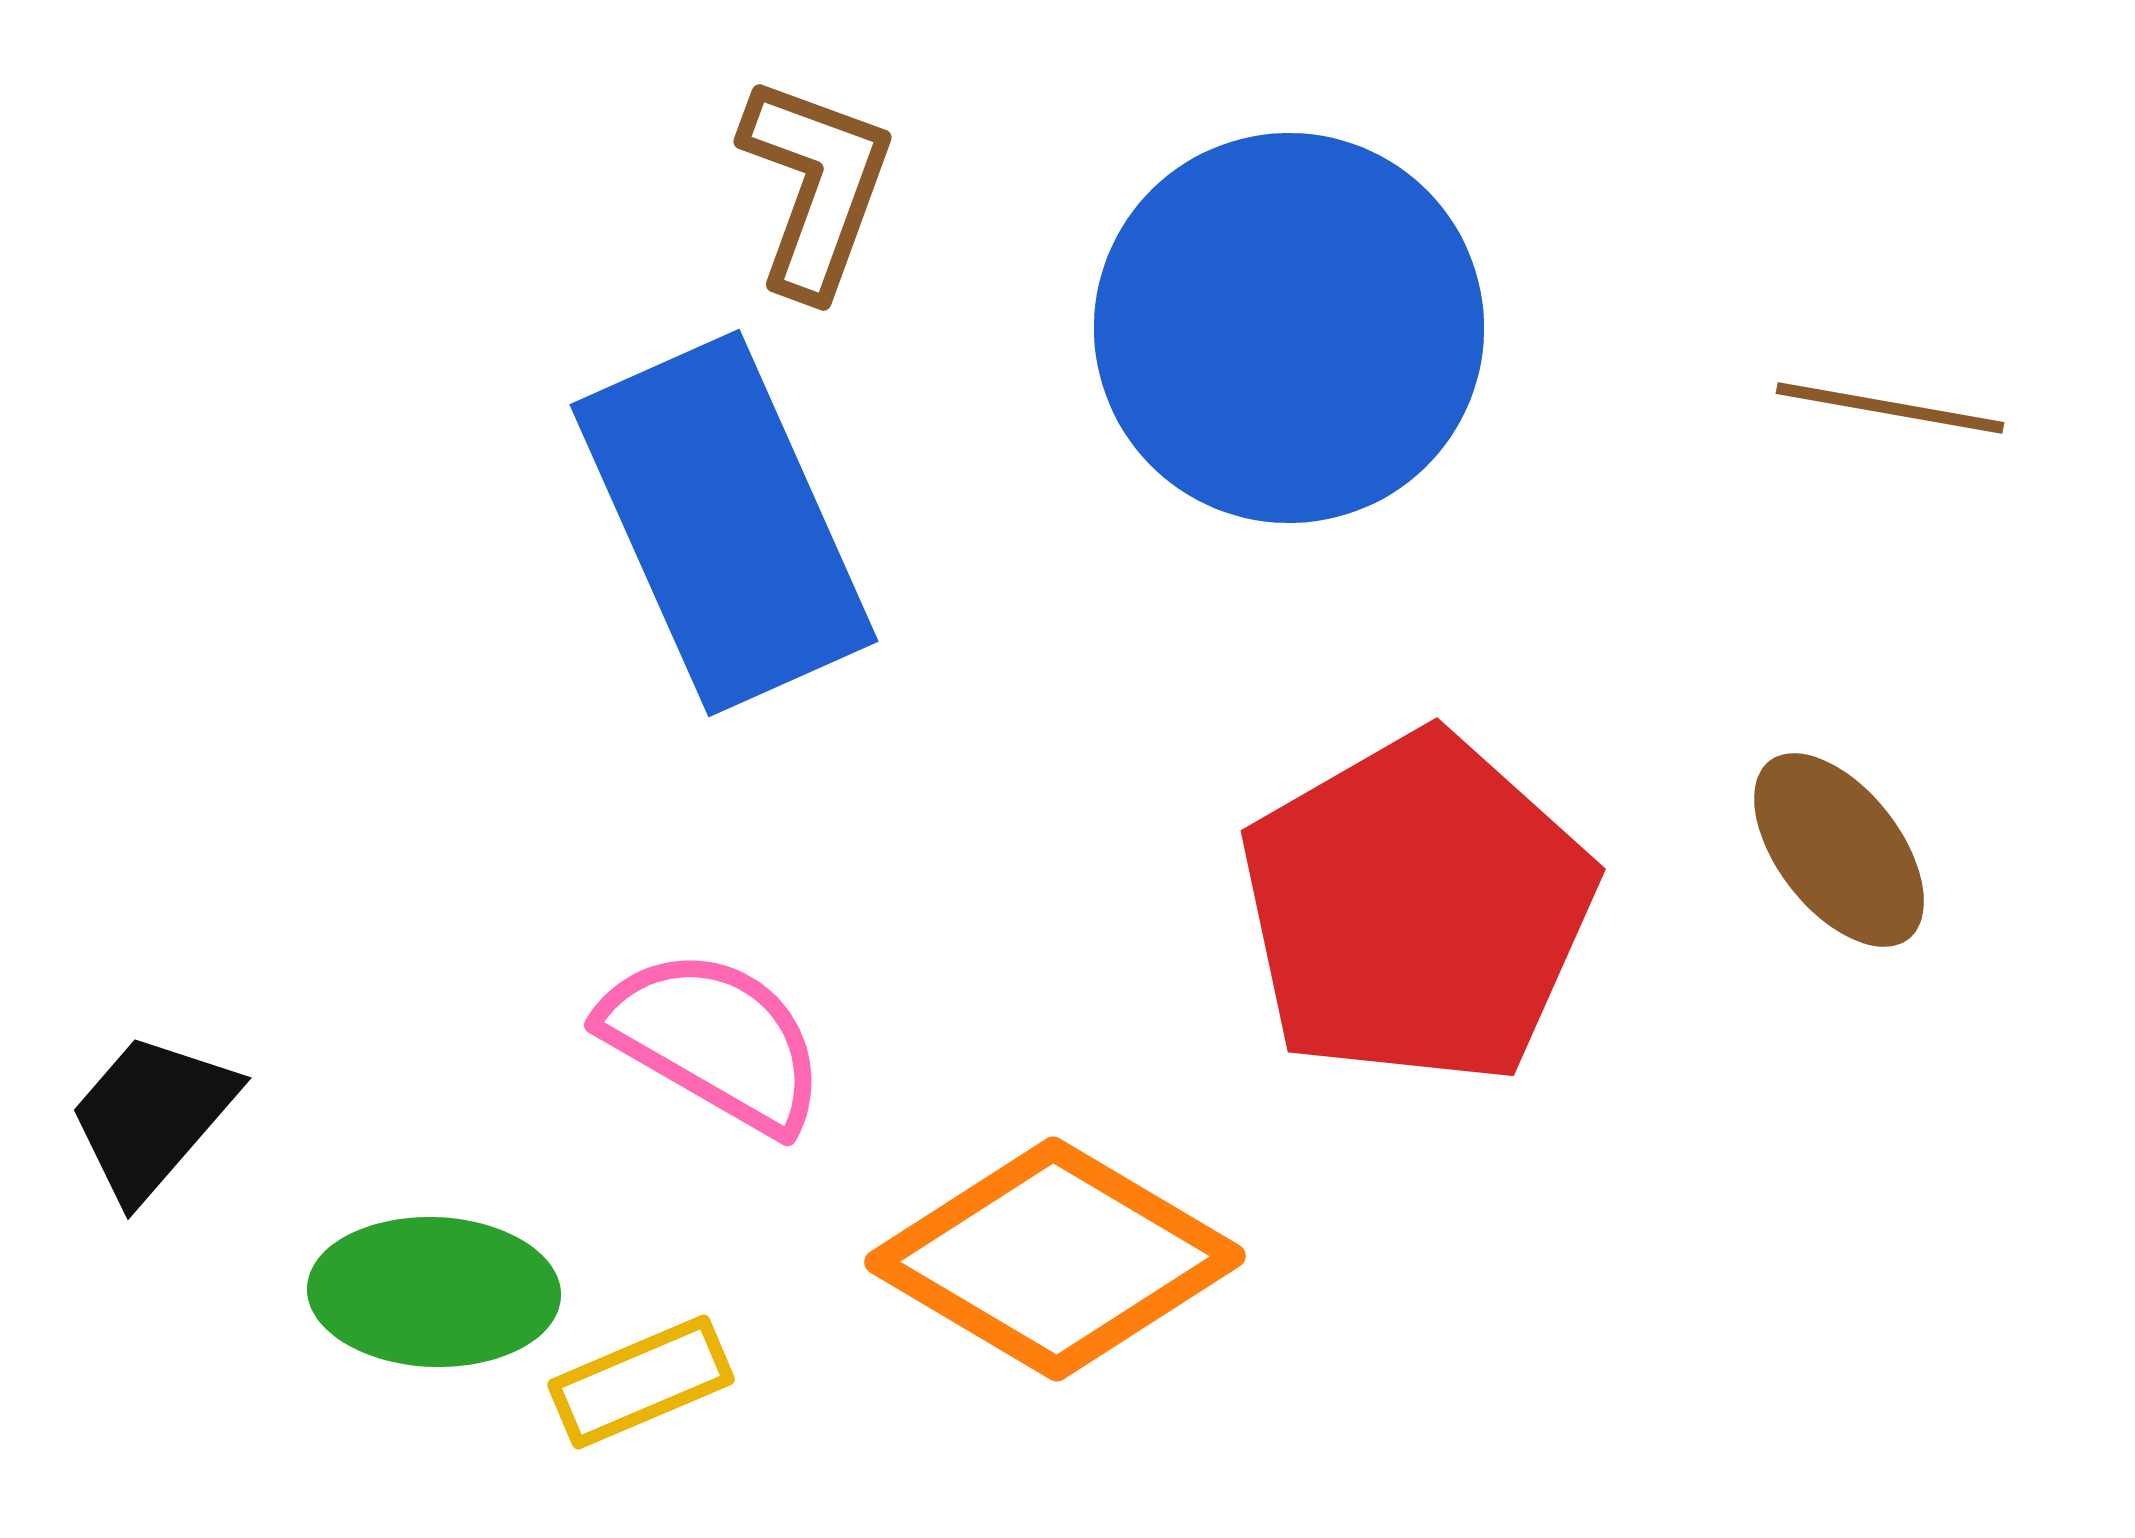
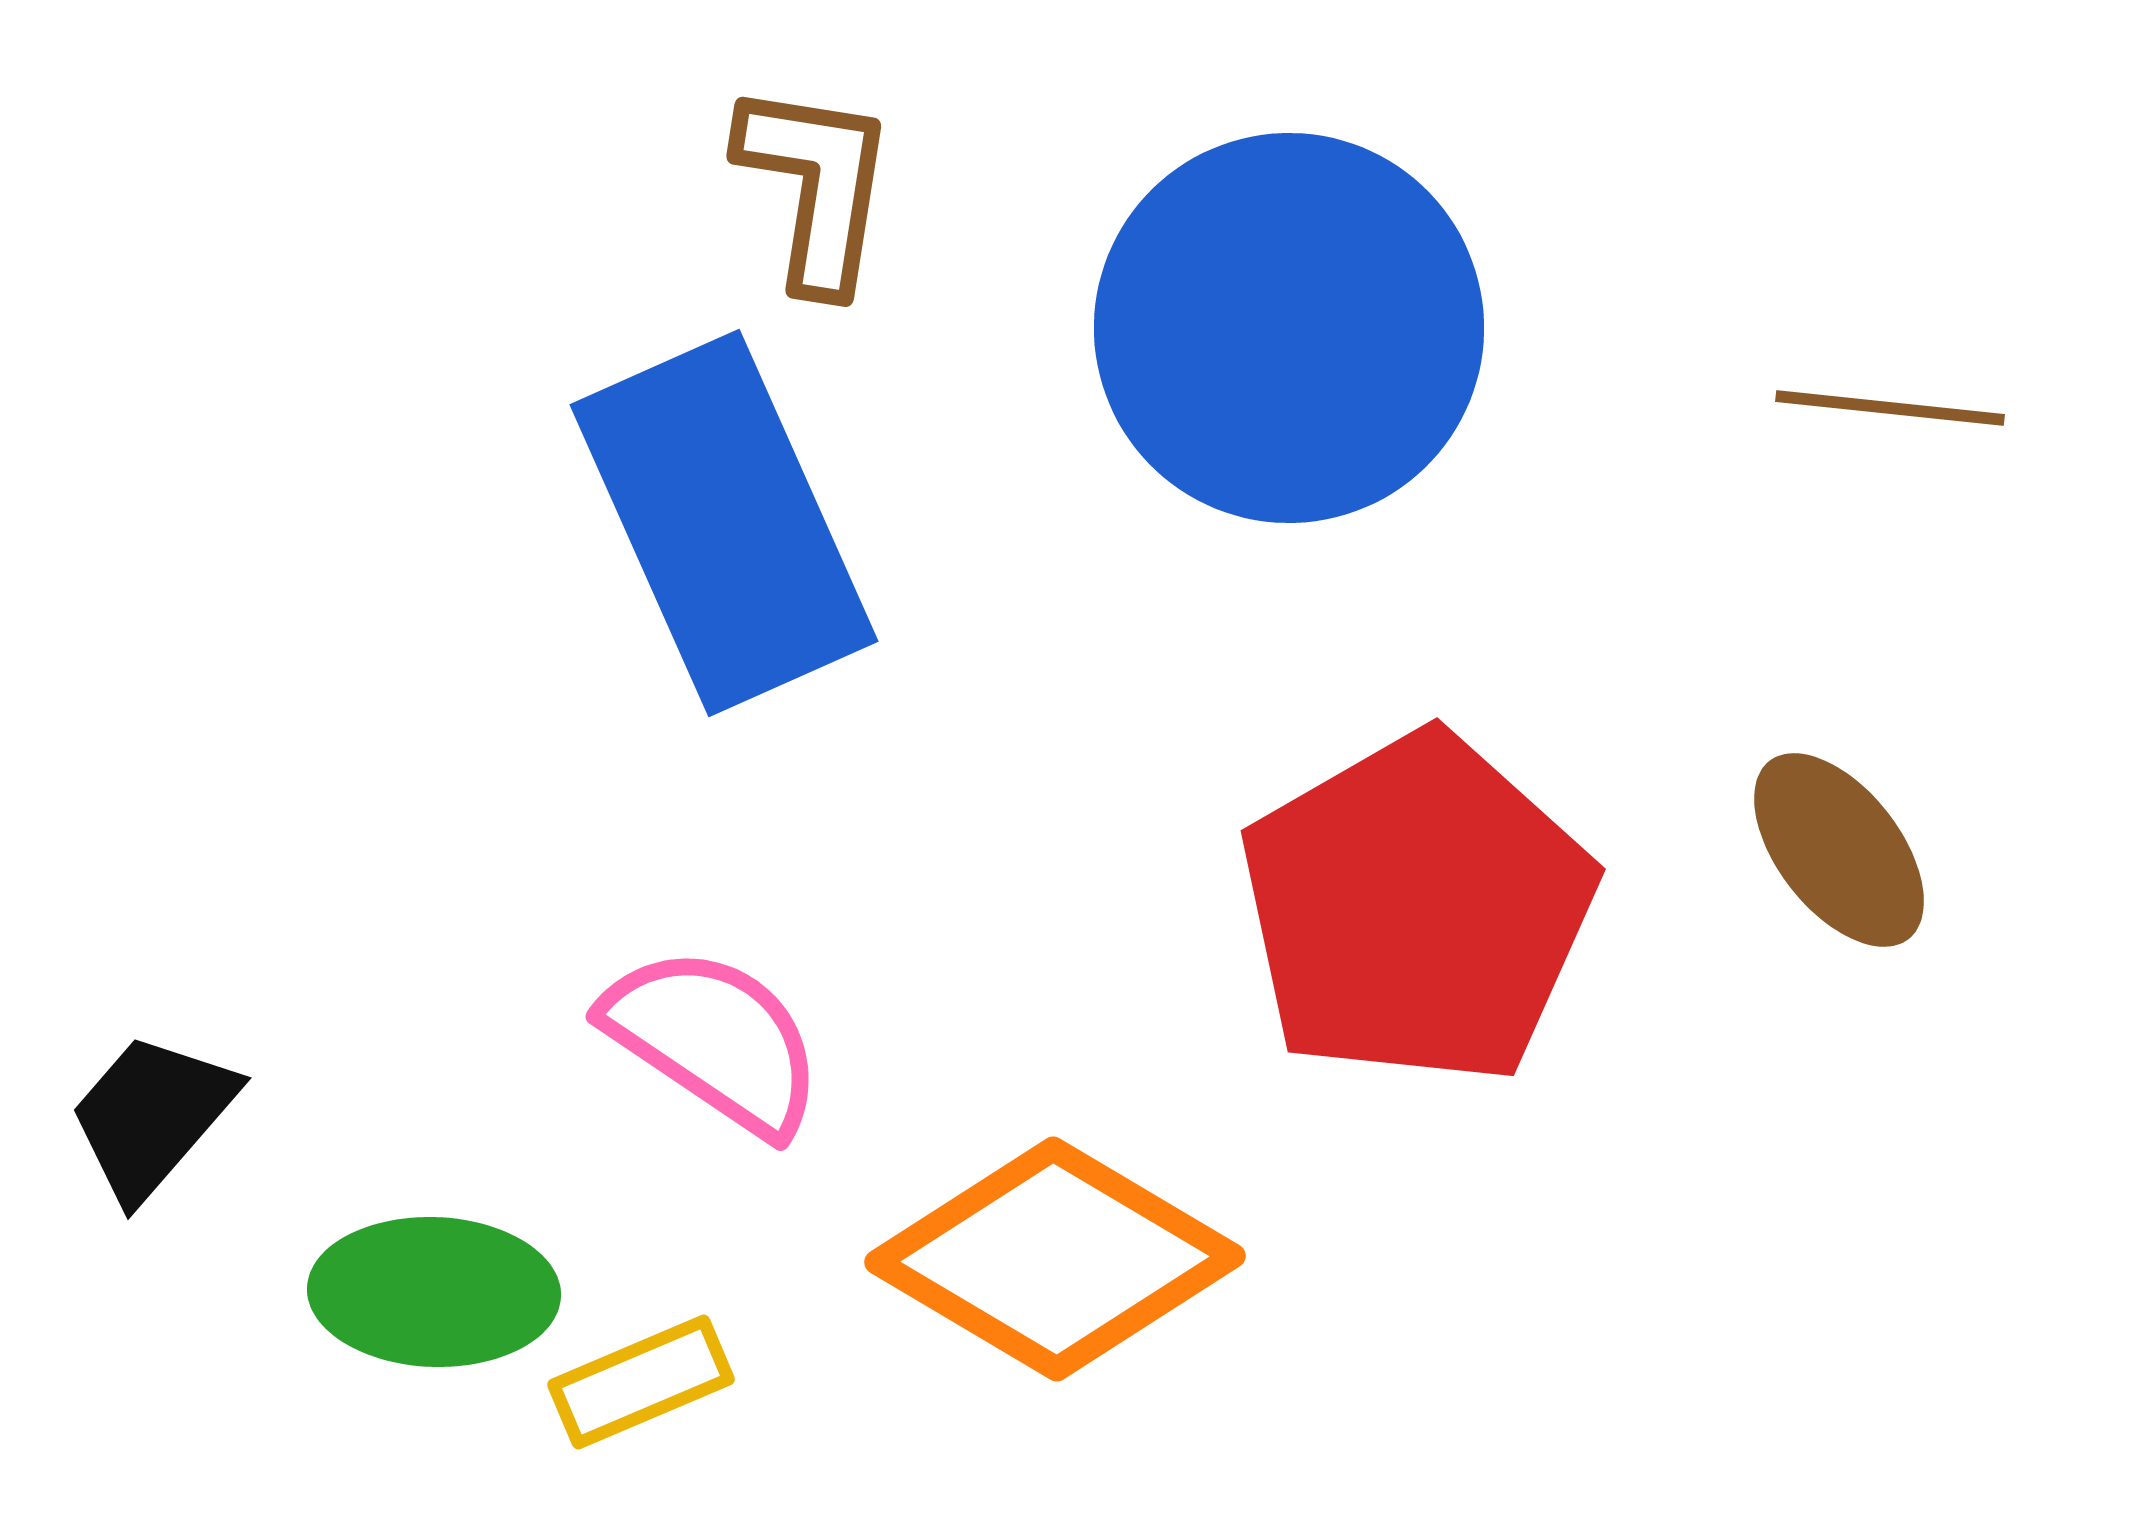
brown L-shape: rotated 11 degrees counterclockwise
brown line: rotated 4 degrees counterclockwise
pink semicircle: rotated 4 degrees clockwise
